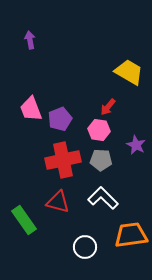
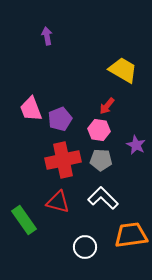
purple arrow: moved 17 px right, 4 px up
yellow trapezoid: moved 6 px left, 2 px up
red arrow: moved 1 px left, 1 px up
